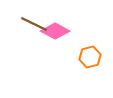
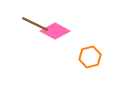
brown line: moved 1 px right
